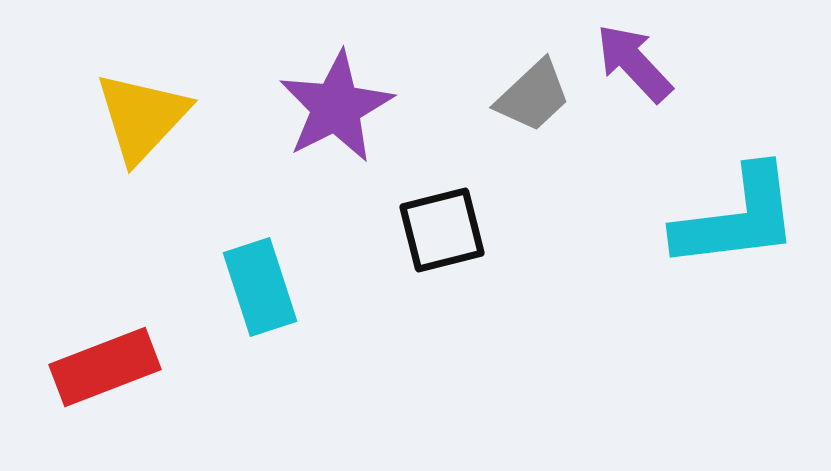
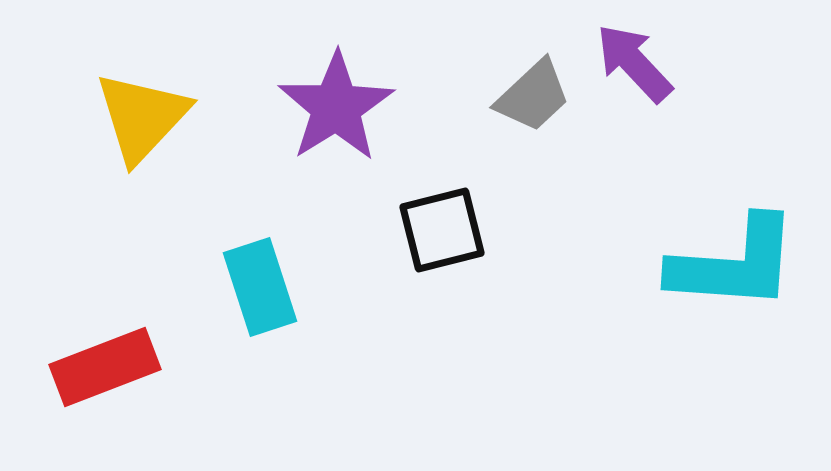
purple star: rotated 5 degrees counterclockwise
cyan L-shape: moved 3 px left, 46 px down; rotated 11 degrees clockwise
